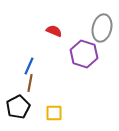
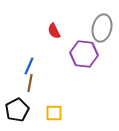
red semicircle: rotated 140 degrees counterclockwise
purple hexagon: rotated 12 degrees counterclockwise
black pentagon: moved 1 px left, 3 px down
